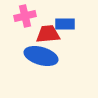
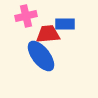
pink cross: moved 1 px right
blue ellipse: rotated 36 degrees clockwise
